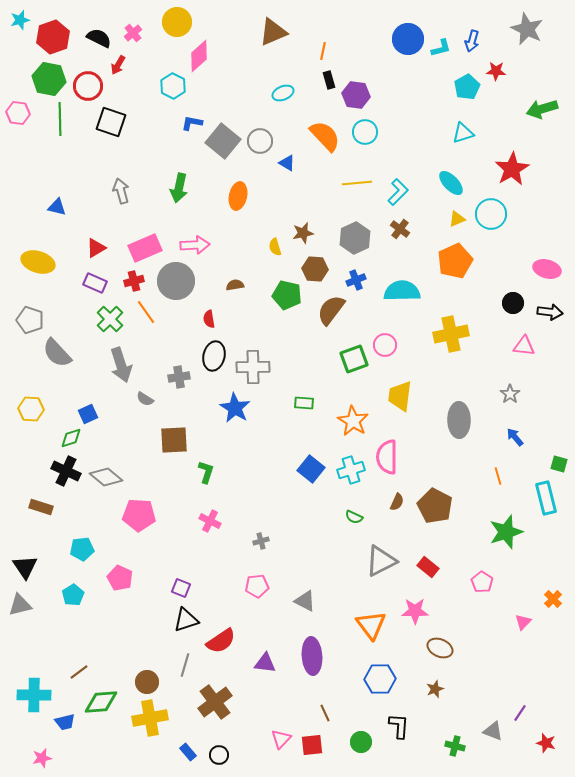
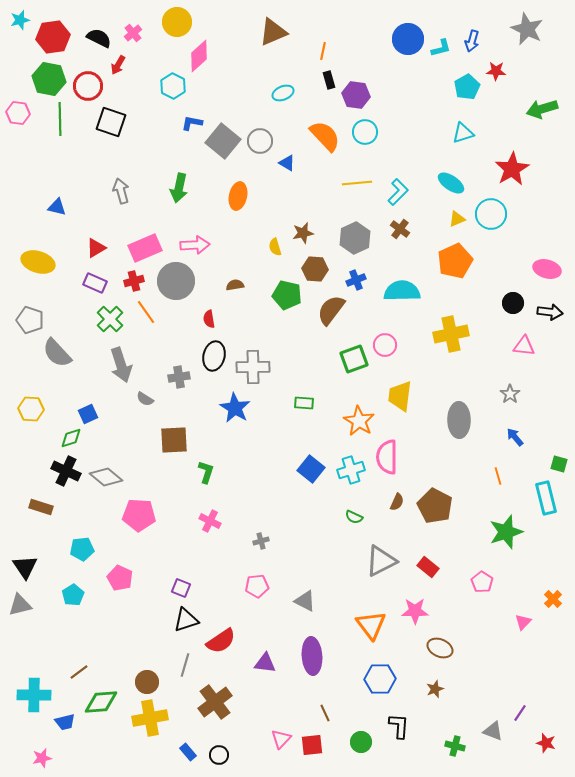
red hexagon at (53, 37): rotated 12 degrees clockwise
cyan ellipse at (451, 183): rotated 12 degrees counterclockwise
orange star at (353, 421): moved 6 px right
